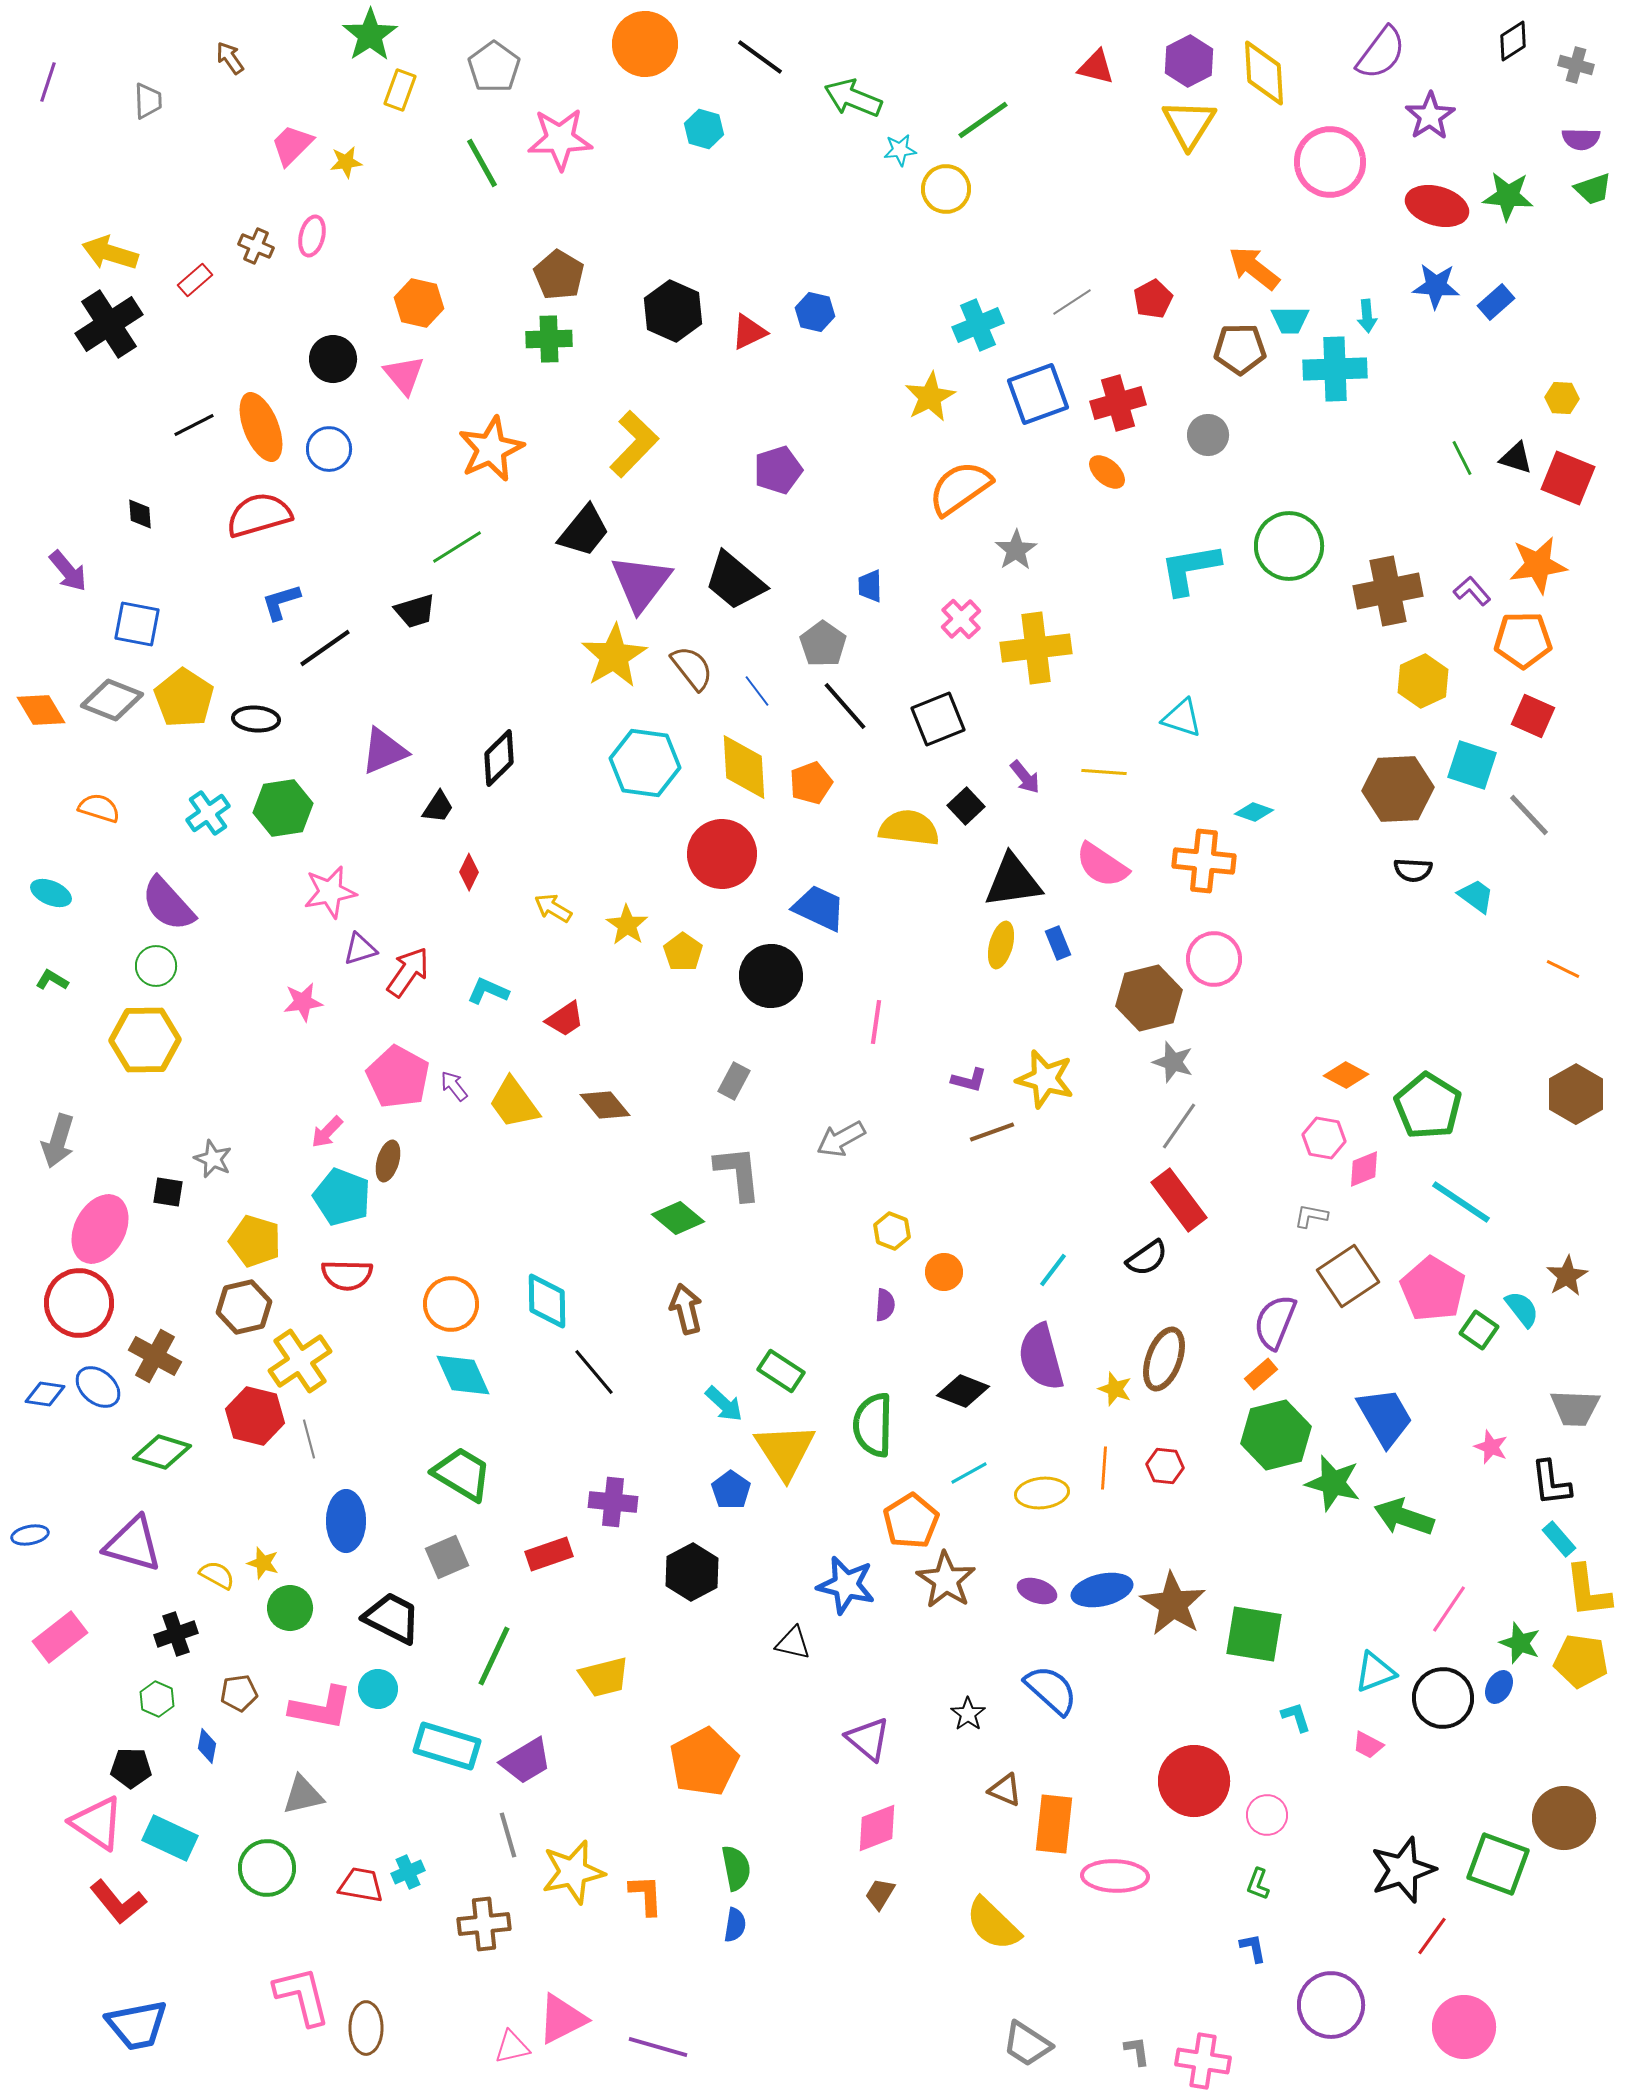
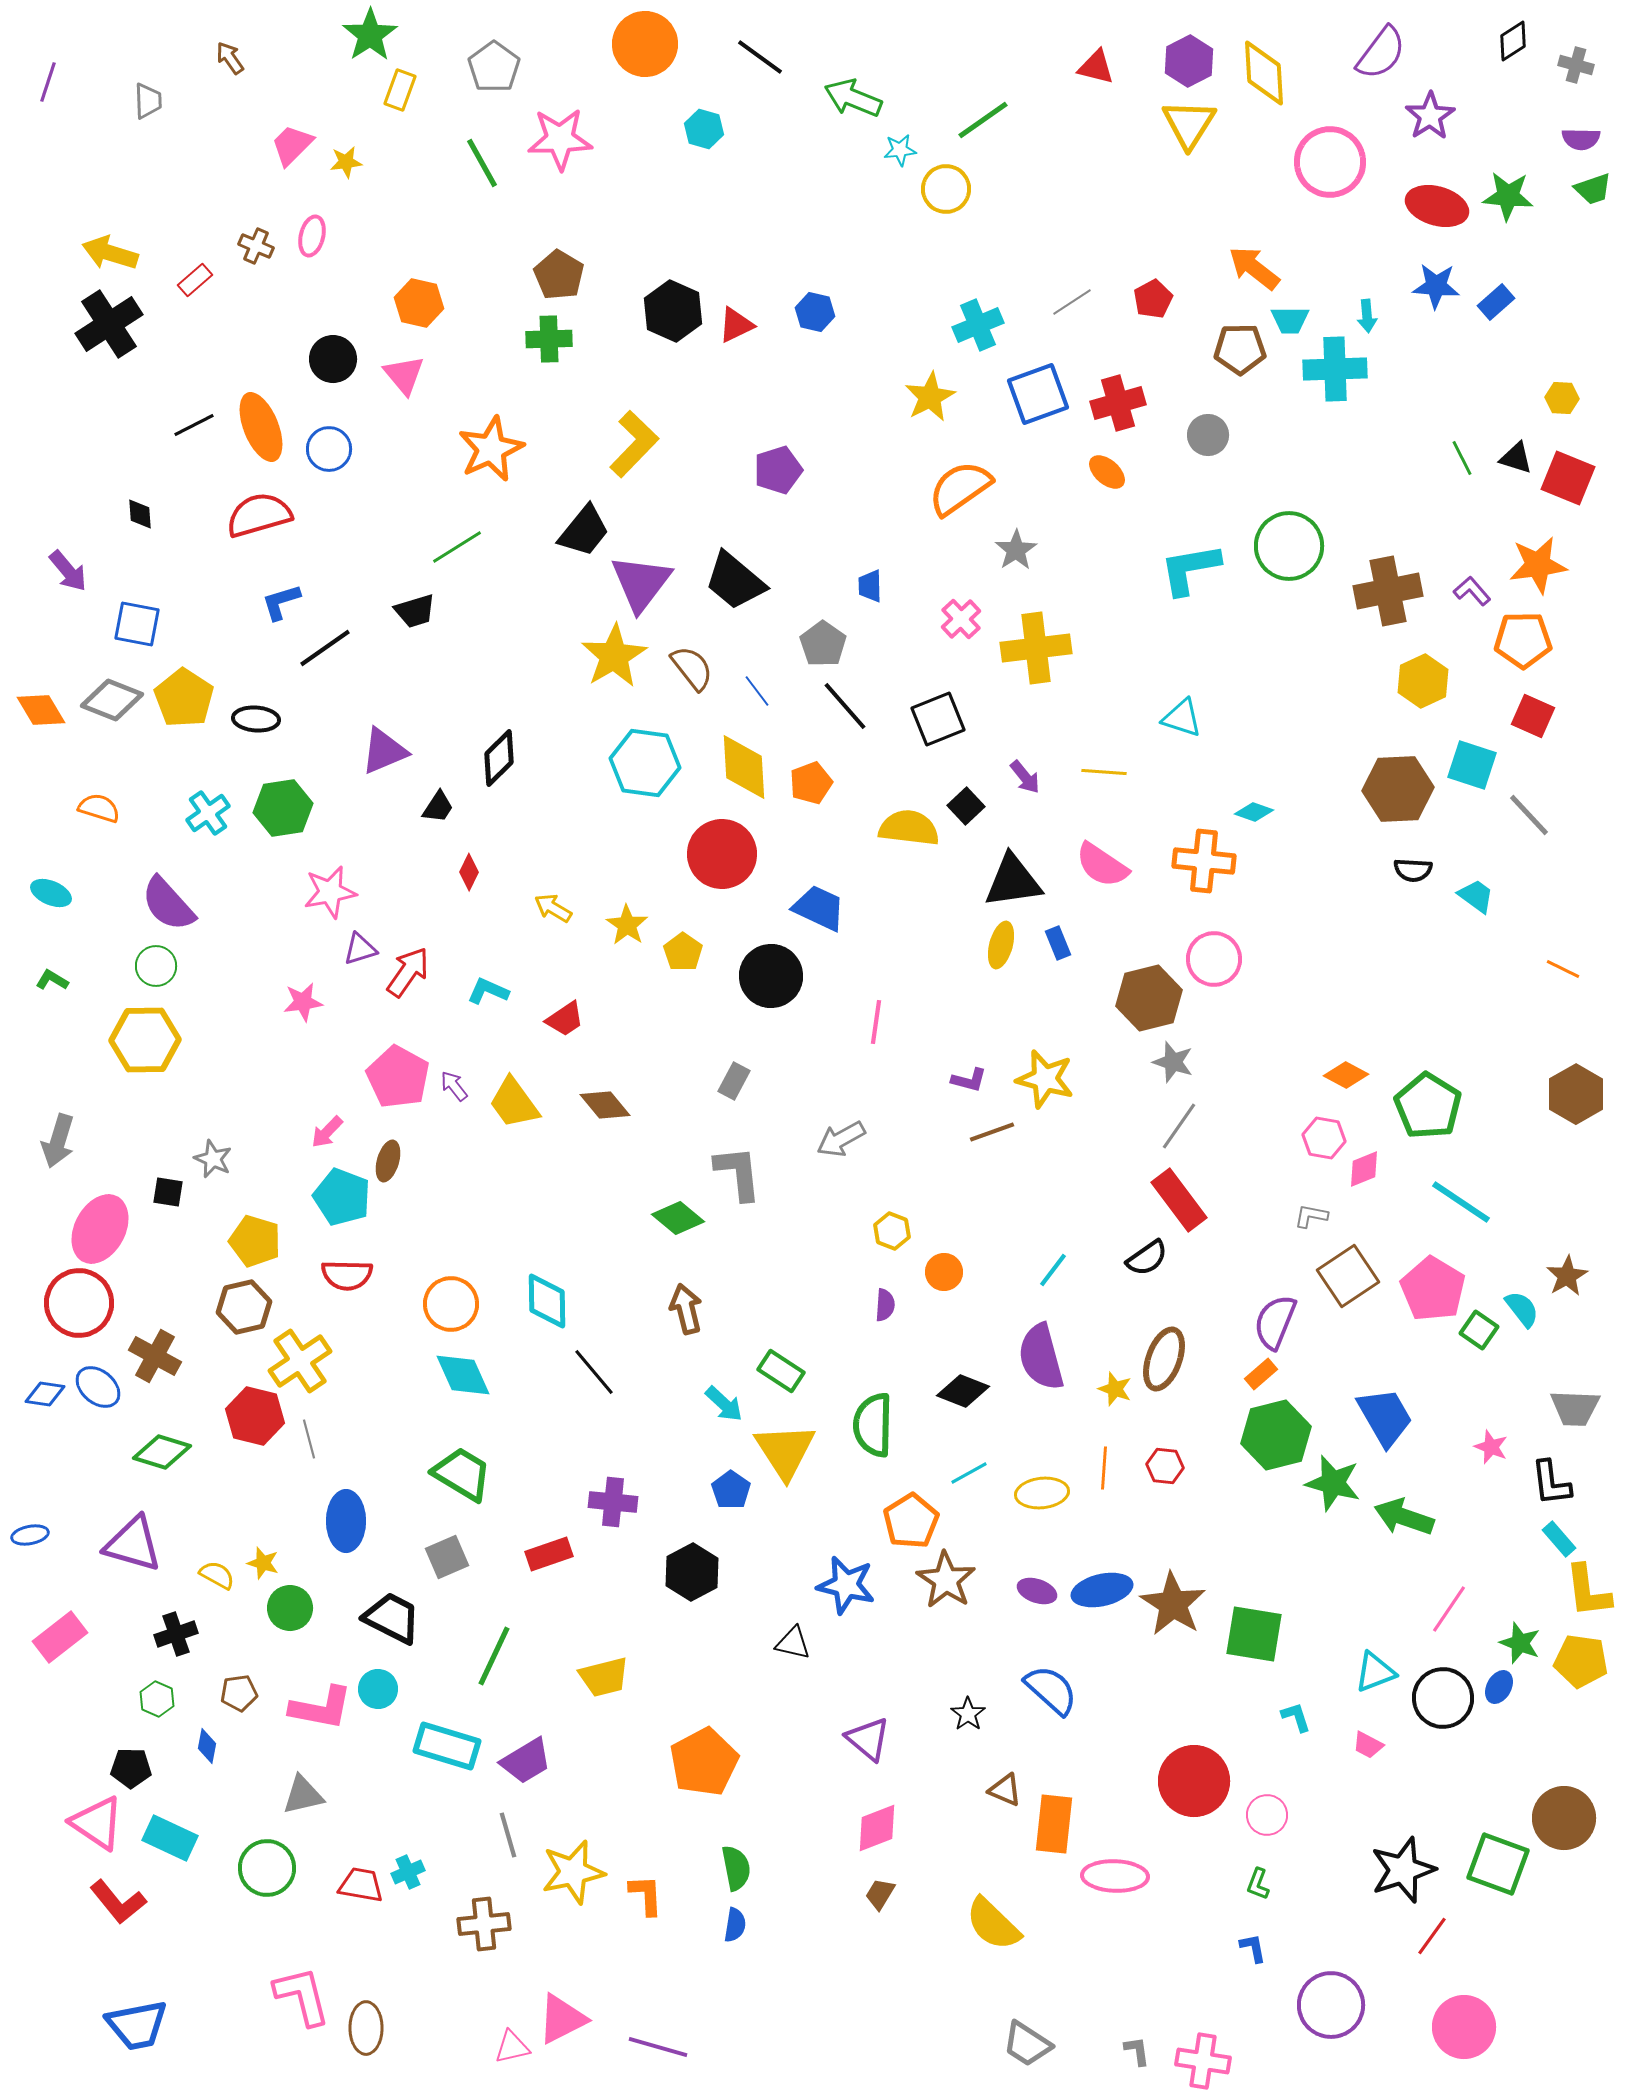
red triangle at (749, 332): moved 13 px left, 7 px up
